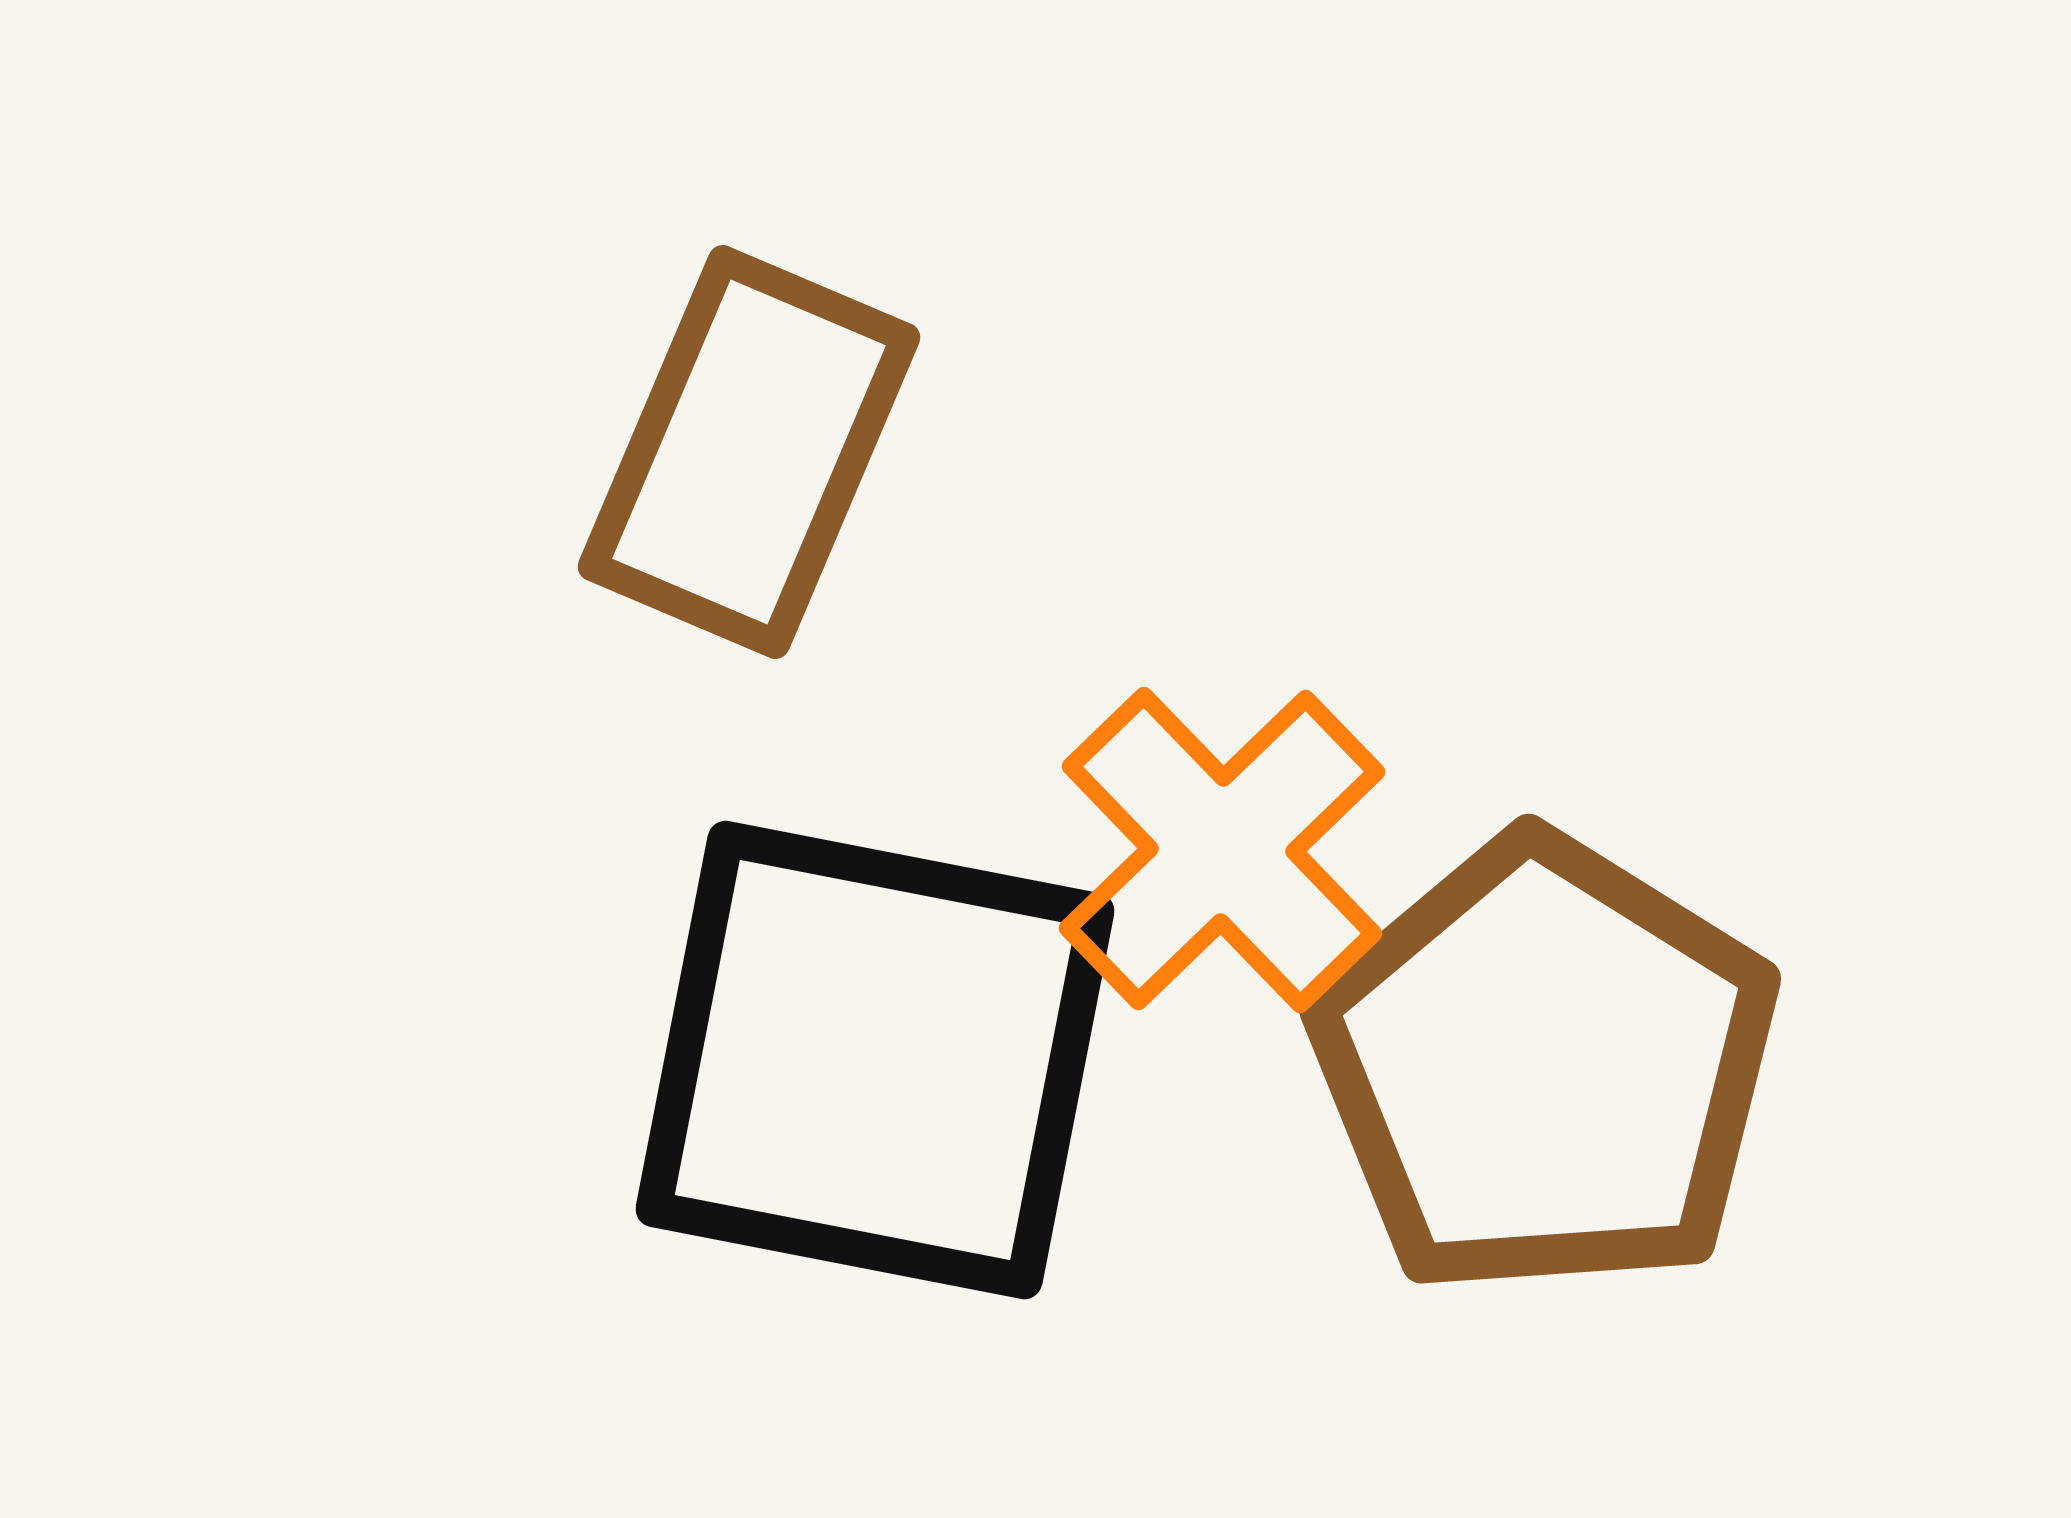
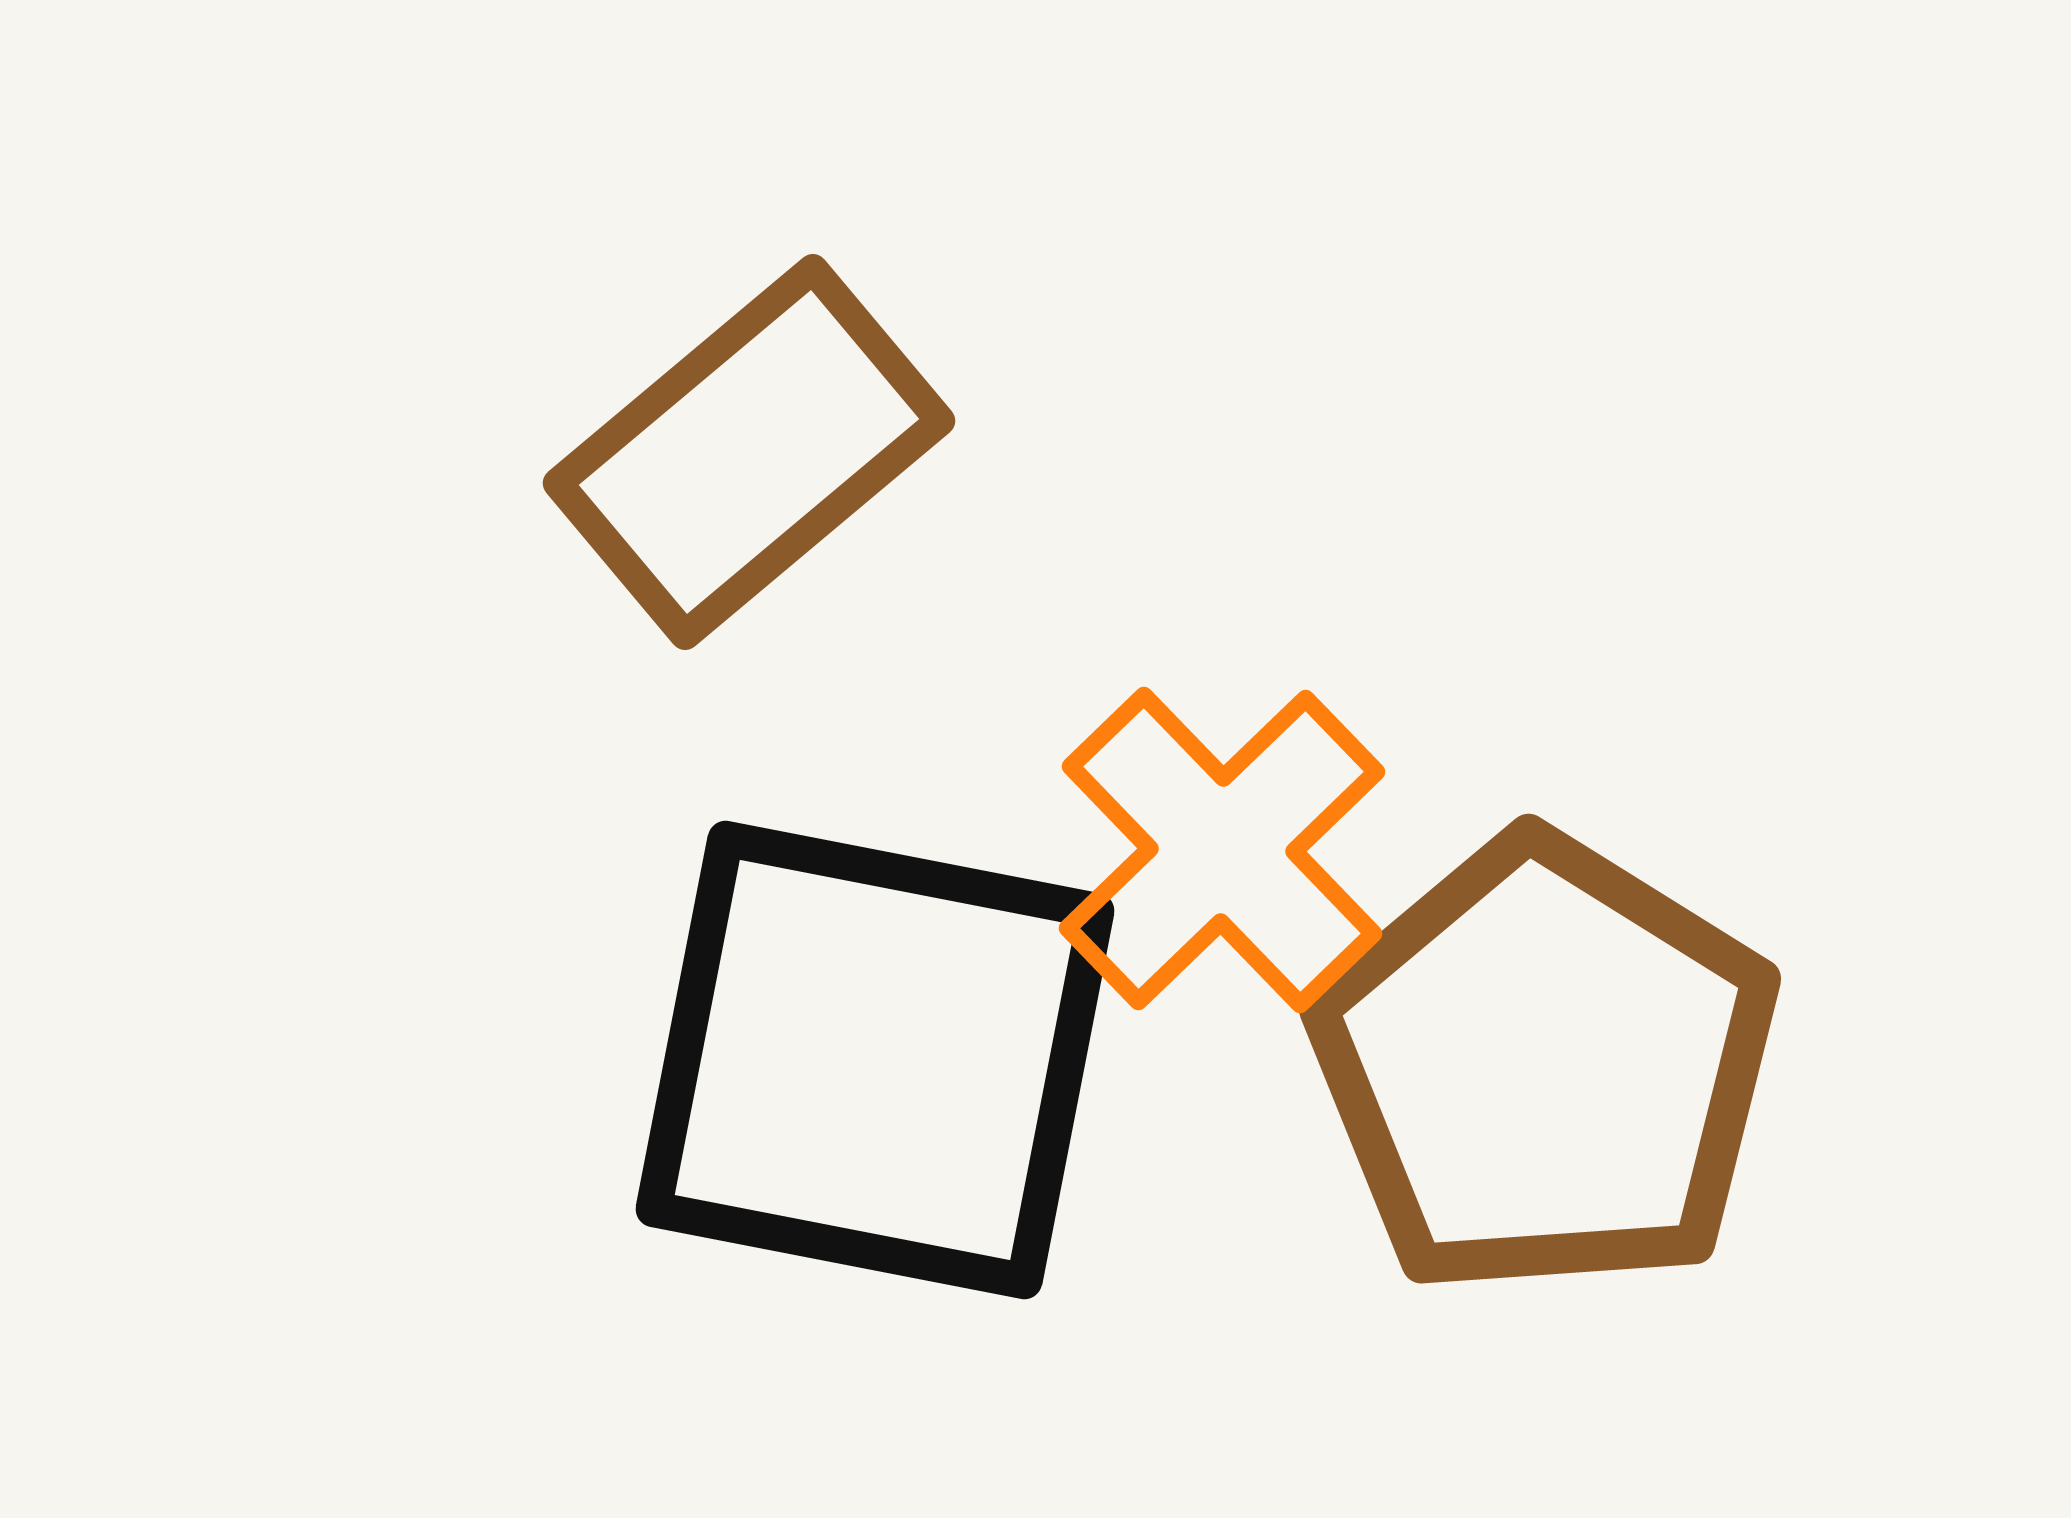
brown rectangle: rotated 27 degrees clockwise
